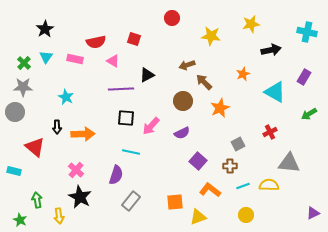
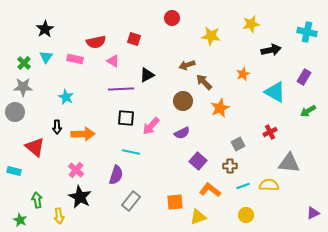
green arrow at (309, 114): moved 1 px left, 3 px up
